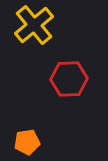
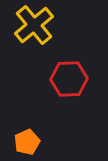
orange pentagon: rotated 15 degrees counterclockwise
